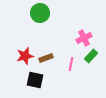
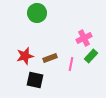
green circle: moved 3 px left
brown rectangle: moved 4 px right
